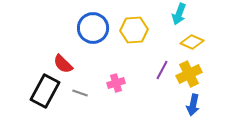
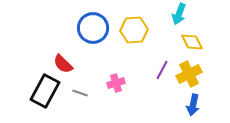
yellow diamond: rotated 40 degrees clockwise
